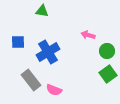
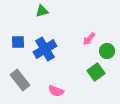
green triangle: rotated 24 degrees counterclockwise
pink arrow: moved 1 px right, 4 px down; rotated 64 degrees counterclockwise
blue cross: moved 3 px left, 3 px up
green square: moved 12 px left, 2 px up
gray rectangle: moved 11 px left
pink semicircle: moved 2 px right, 1 px down
